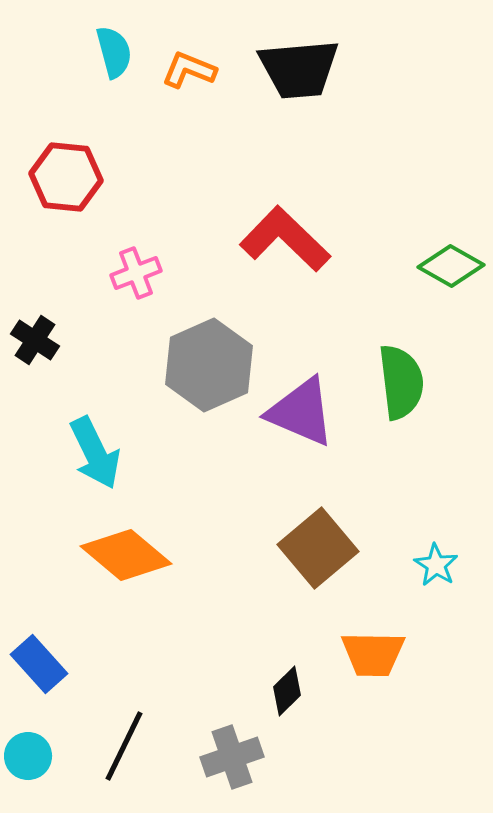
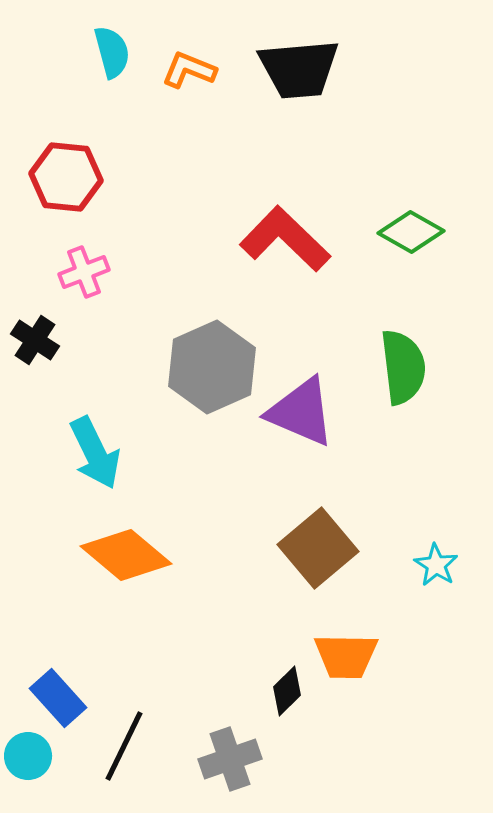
cyan semicircle: moved 2 px left
green diamond: moved 40 px left, 34 px up
pink cross: moved 52 px left, 1 px up
gray hexagon: moved 3 px right, 2 px down
green semicircle: moved 2 px right, 15 px up
orange trapezoid: moved 27 px left, 2 px down
blue rectangle: moved 19 px right, 34 px down
gray cross: moved 2 px left, 2 px down
